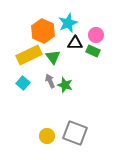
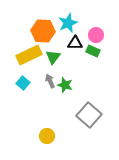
orange hexagon: rotated 20 degrees counterclockwise
green triangle: rotated 14 degrees clockwise
gray square: moved 14 px right, 18 px up; rotated 20 degrees clockwise
